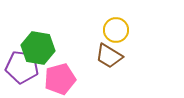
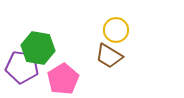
pink pentagon: moved 3 px right; rotated 16 degrees counterclockwise
